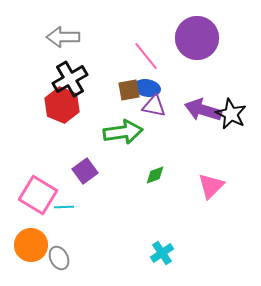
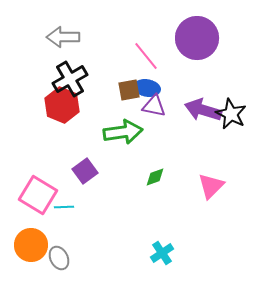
green diamond: moved 2 px down
